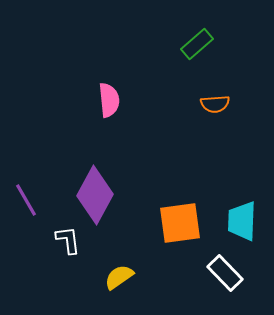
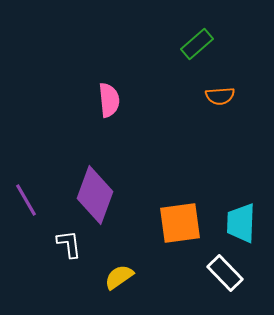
orange semicircle: moved 5 px right, 8 px up
purple diamond: rotated 8 degrees counterclockwise
cyan trapezoid: moved 1 px left, 2 px down
white L-shape: moved 1 px right, 4 px down
